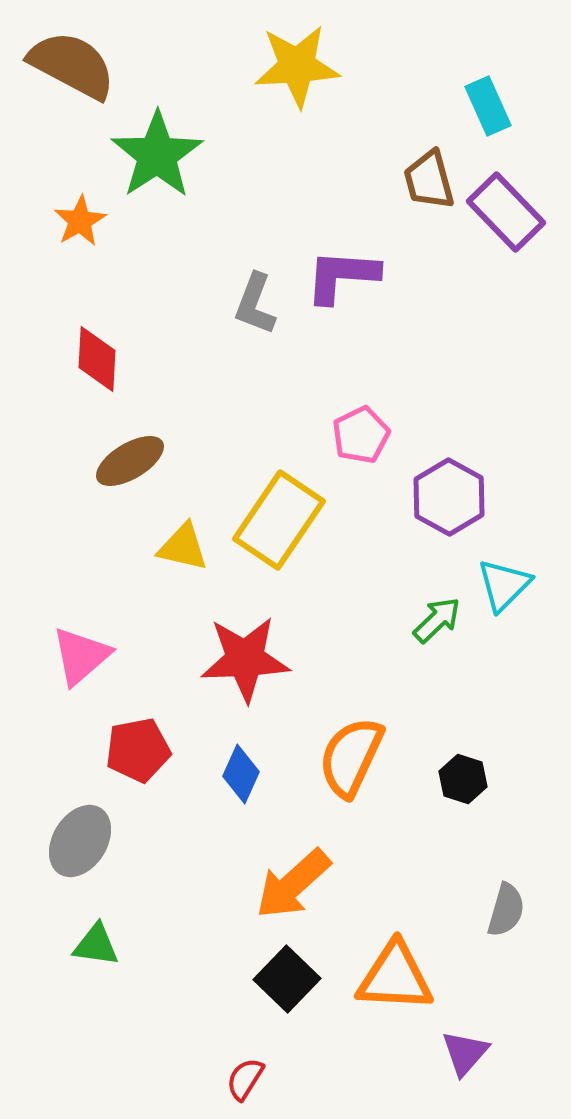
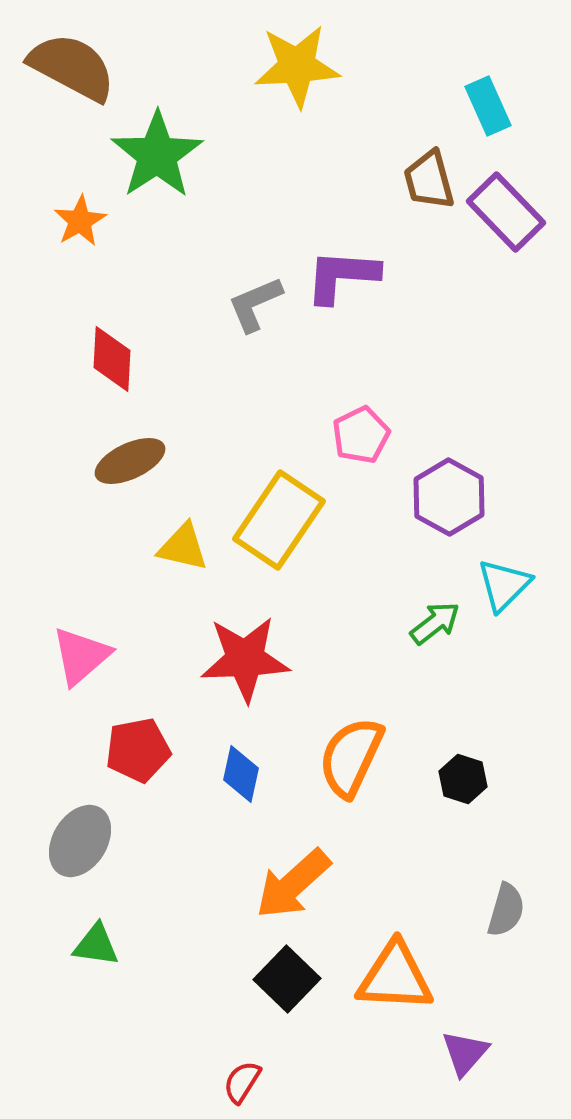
brown semicircle: moved 2 px down
gray L-shape: rotated 46 degrees clockwise
red diamond: moved 15 px right
brown ellipse: rotated 6 degrees clockwise
green arrow: moved 2 px left, 3 px down; rotated 6 degrees clockwise
blue diamond: rotated 12 degrees counterclockwise
red semicircle: moved 3 px left, 3 px down
